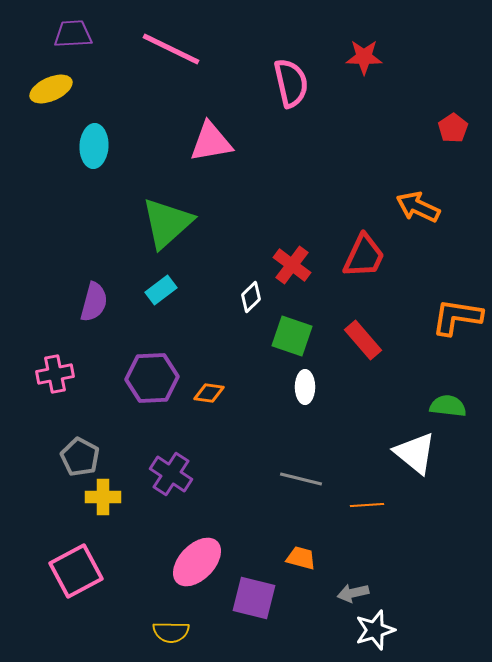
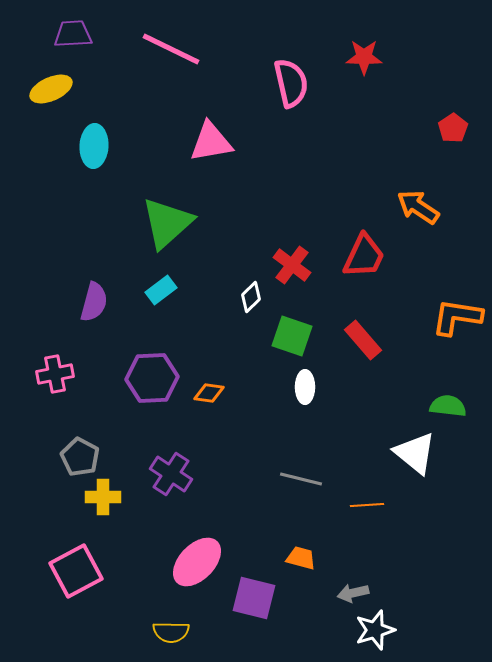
orange arrow: rotated 9 degrees clockwise
